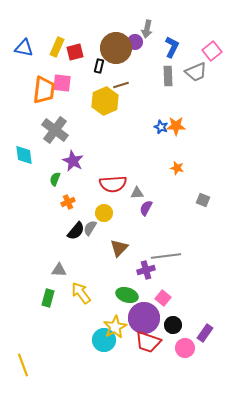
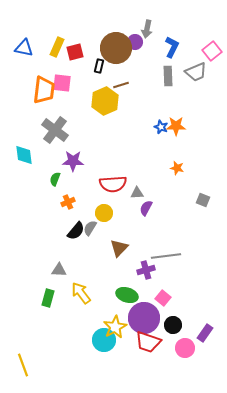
purple star at (73, 161): rotated 25 degrees counterclockwise
